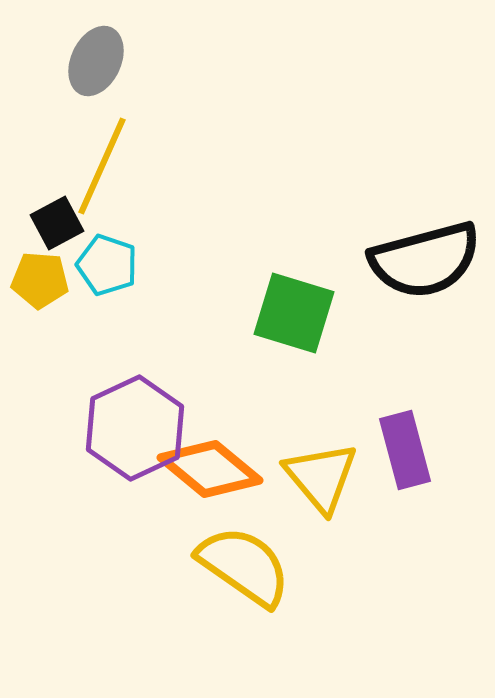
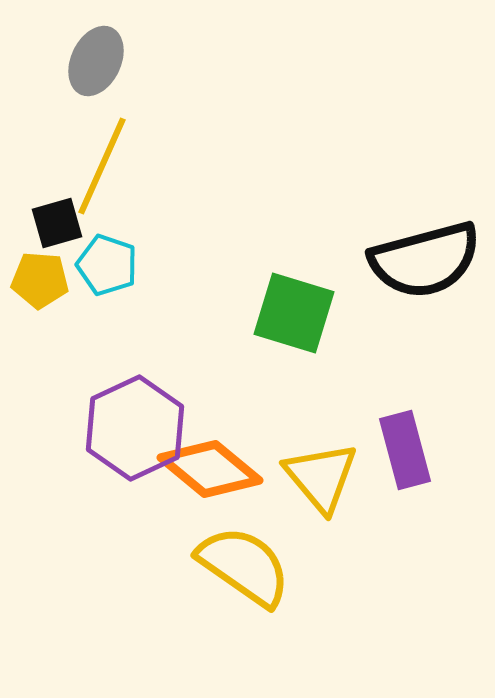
black square: rotated 12 degrees clockwise
